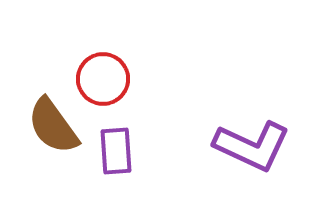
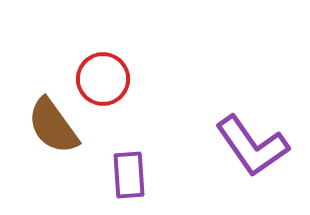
purple L-shape: rotated 30 degrees clockwise
purple rectangle: moved 13 px right, 24 px down
